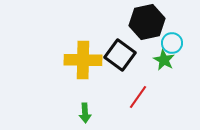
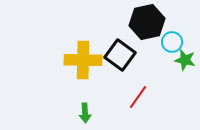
cyan circle: moved 1 px up
green star: moved 21 px right; rotated 15 degrees counterclockwise
